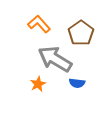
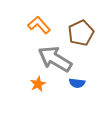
orange L-shape: moved 1 px down
brown pentagon: rotated 10 degrees clockwise
